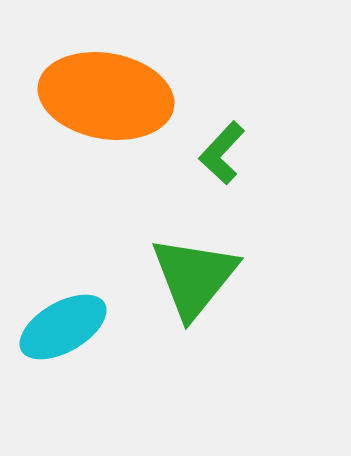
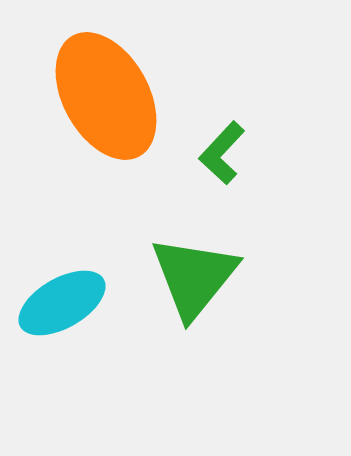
orange ellipse: rotated 51 degrees clockwise
cyan ellipse: moved 1 px left, 24 px up
